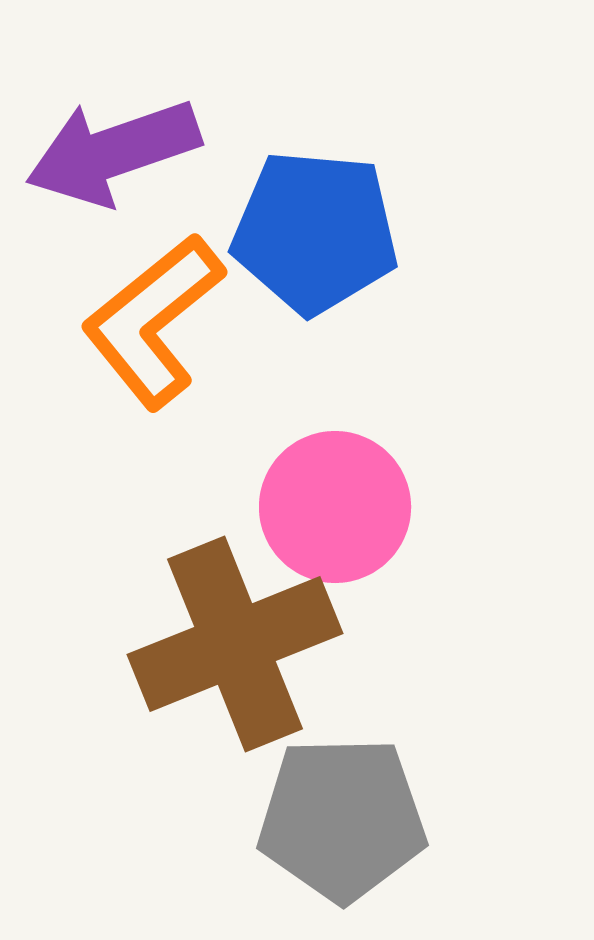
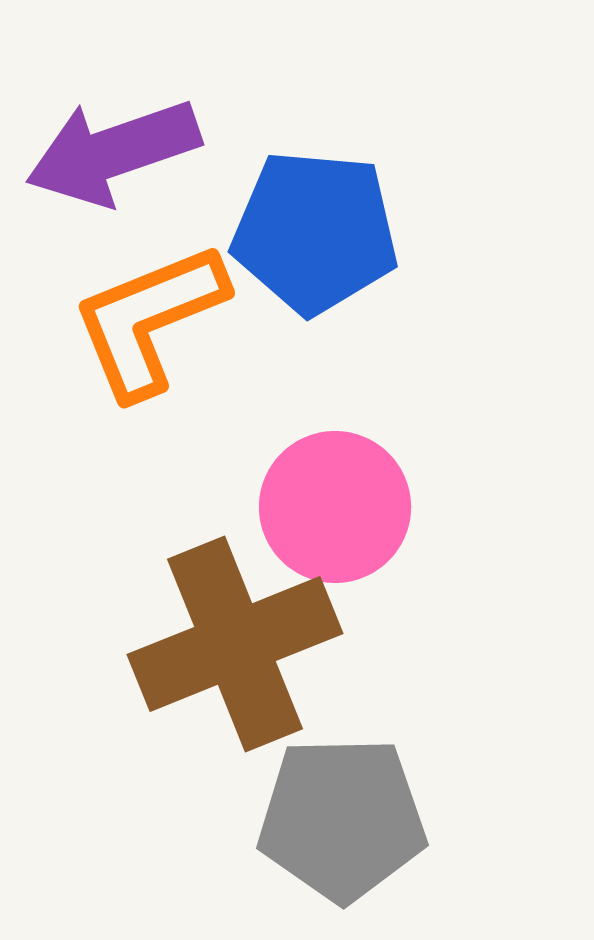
orange L-shape: moved 4 px left, 1 px up; rotated 17 degrees clockwise
